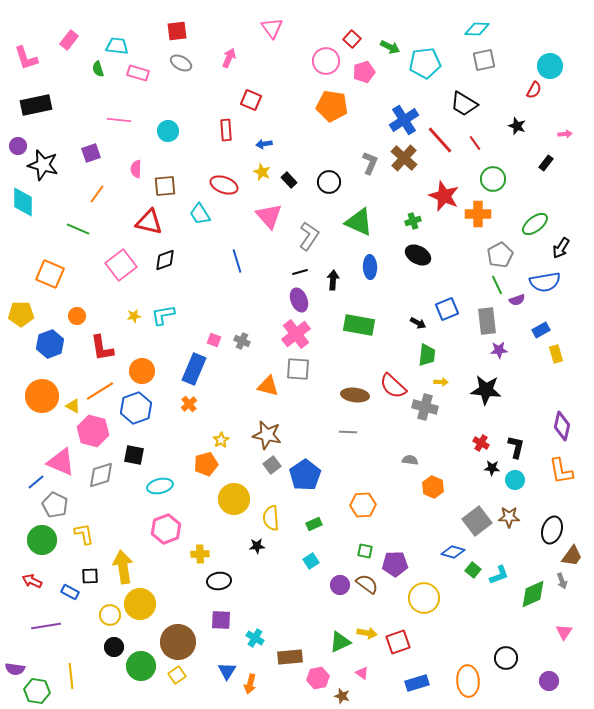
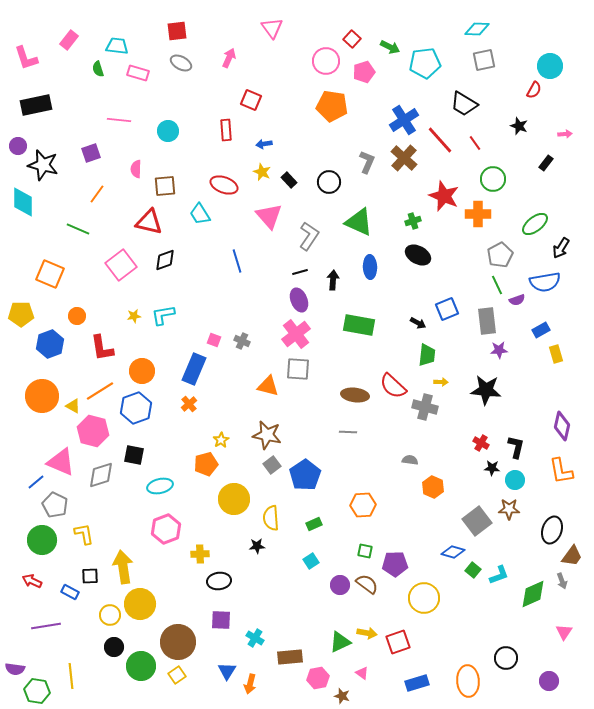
black star at (517, 126): moved 2 px right
gray L-shape at (370, 163): moved 3 px left, 1 px up
brown star at (509, 517): moved 8 px up
